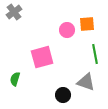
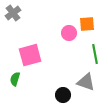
gray cross: moved 1 px left, 1 px down
pink circle: moved 2 px right, 3 px down
pink square: moved 12 px left, 2 px up
